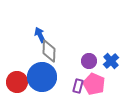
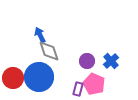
gray diamond: rotated 20 degrees counterclockwise
purple circle: moved 2 px left
blue circle: moved 3 px left
red circle: moved 4 px left, 4 px up
purple rectangle: moved 3 px down
